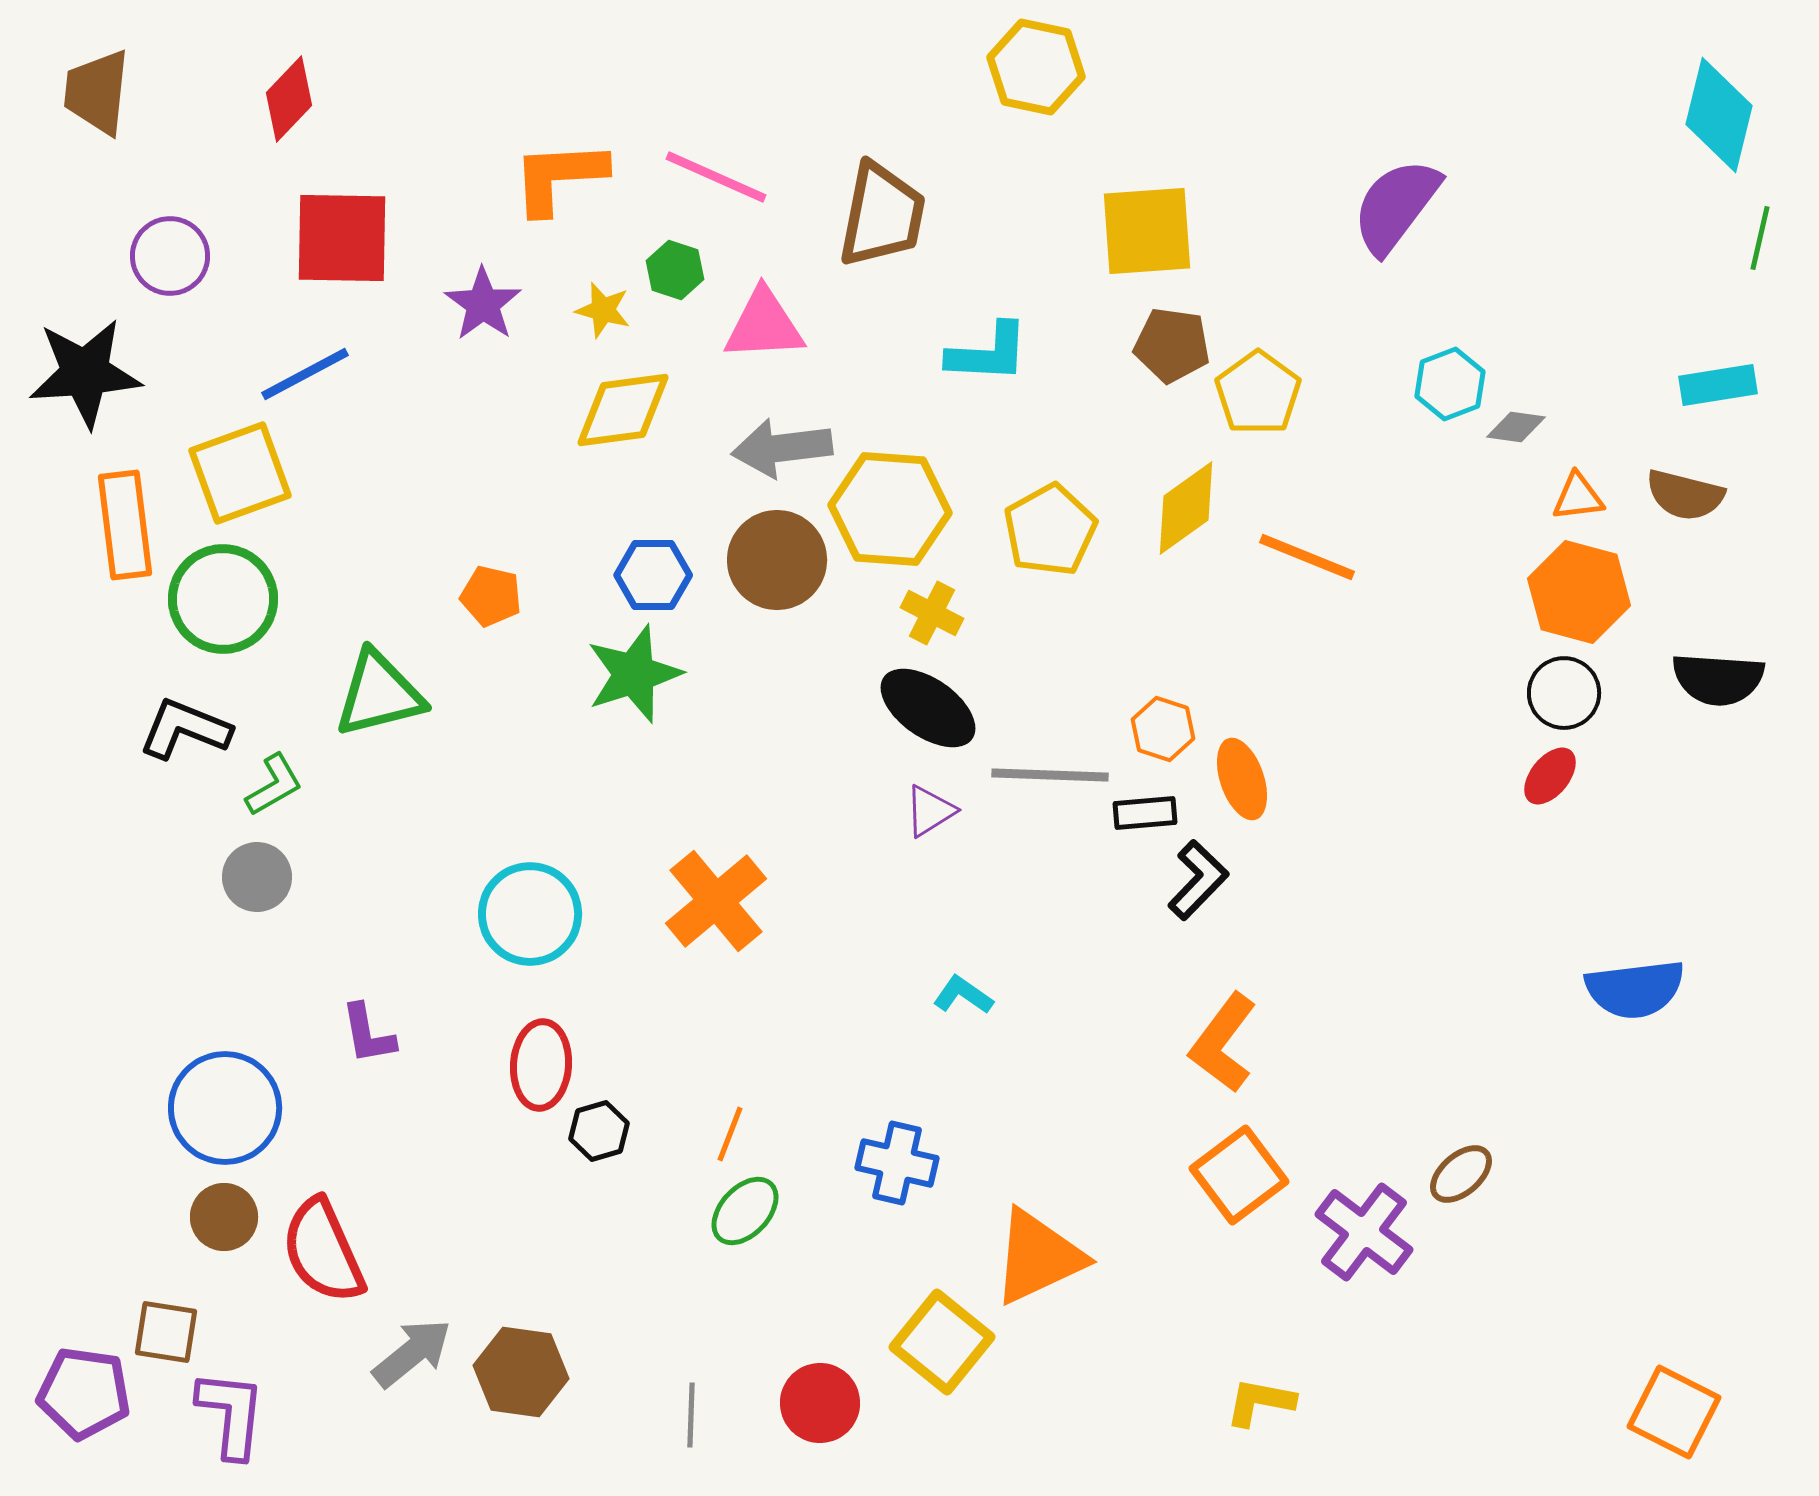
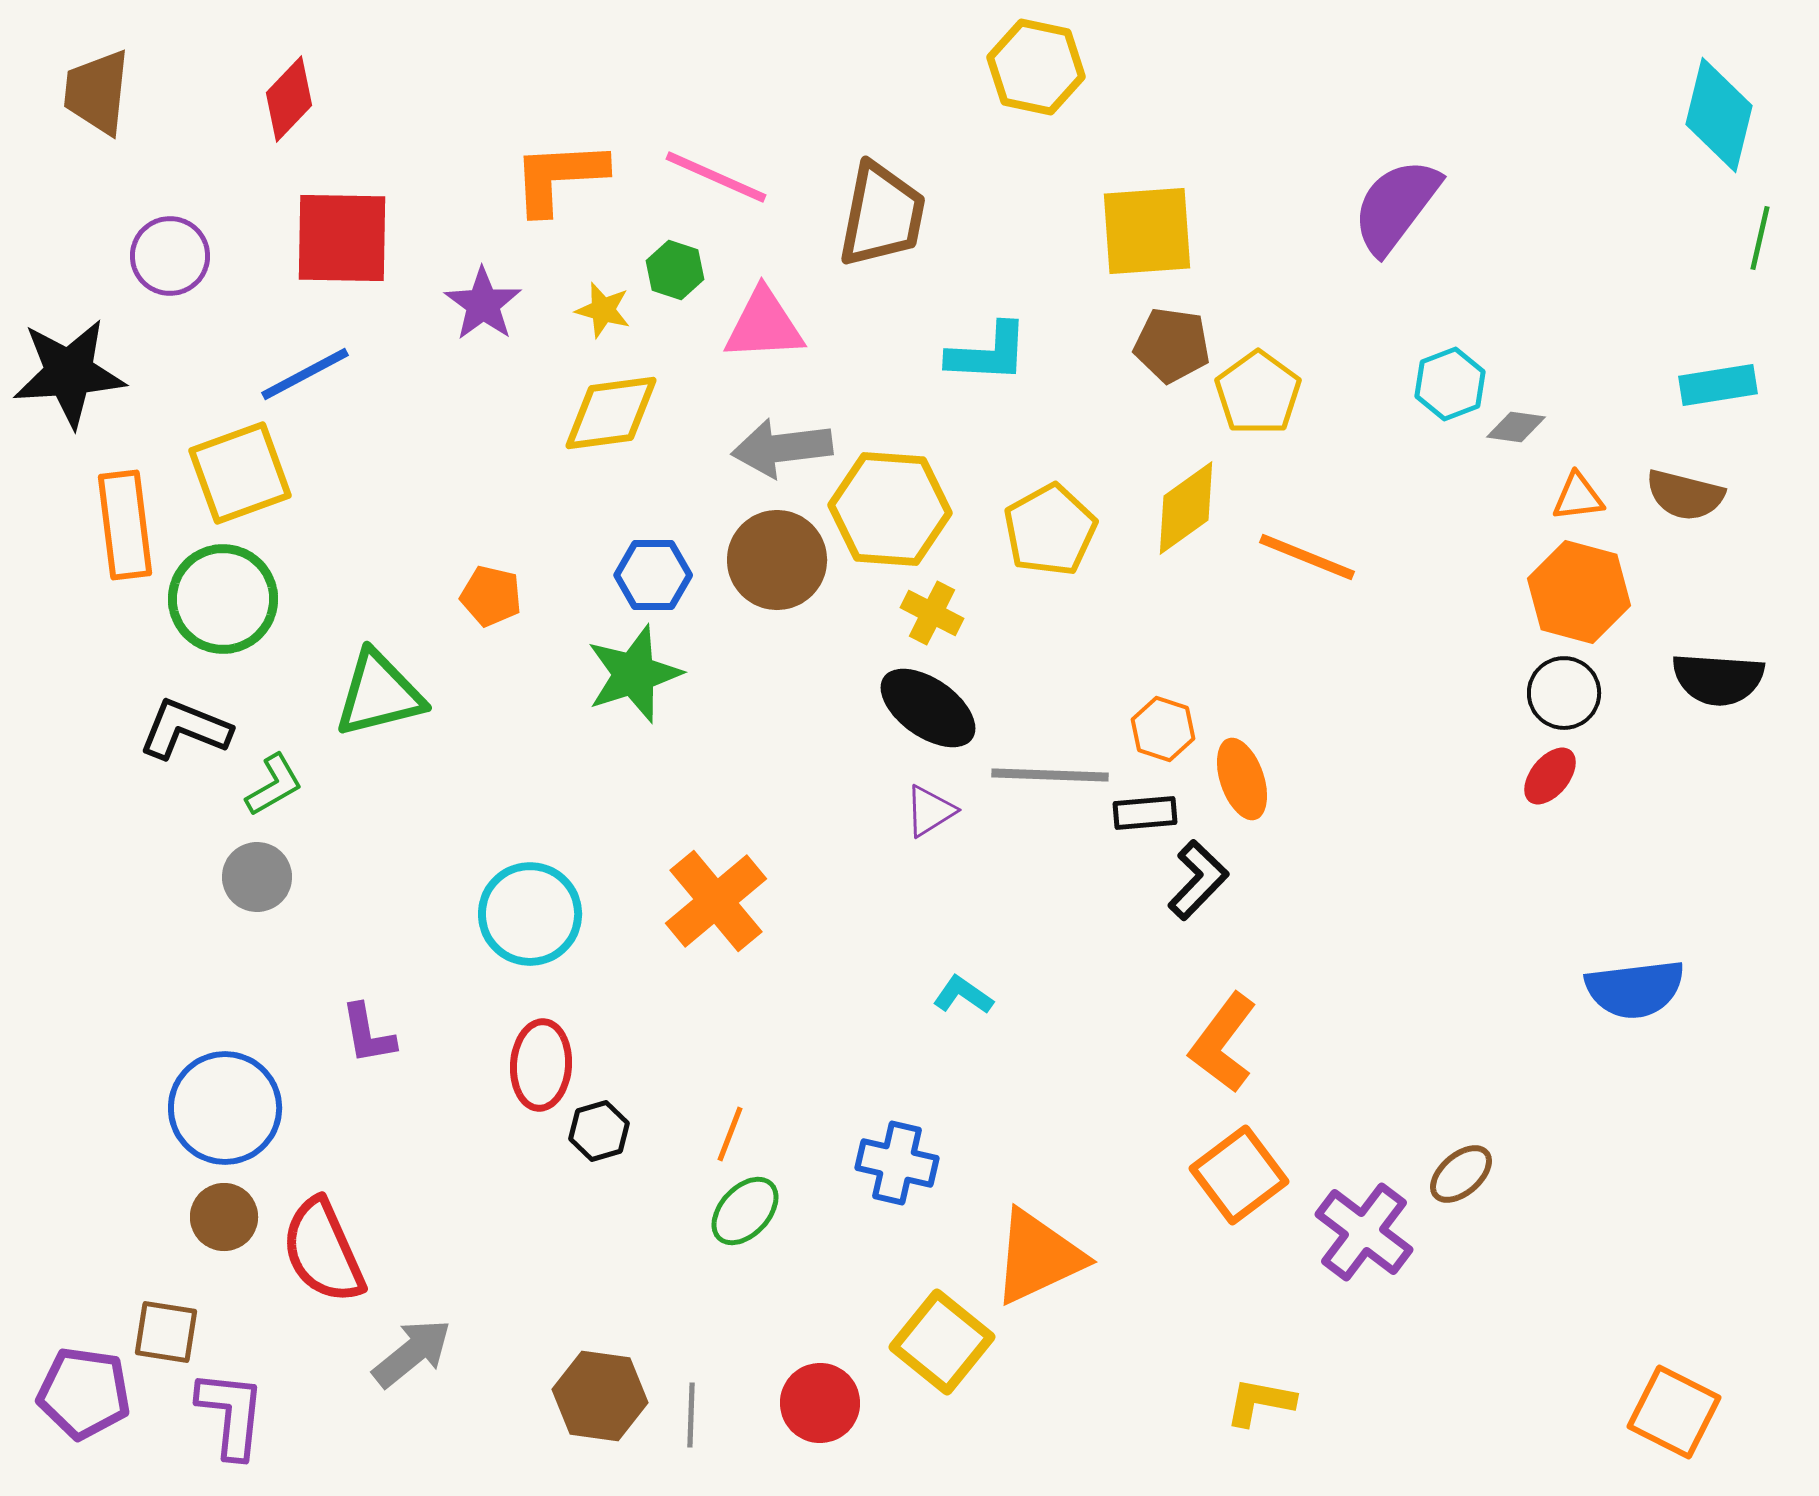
black star at (85, 373): moved 16 px left
yellow diamond at (623, 410): moved 12 px left, 3 px down
brown hexagon at (521, 1372): moved 79 px right, 24 px down
